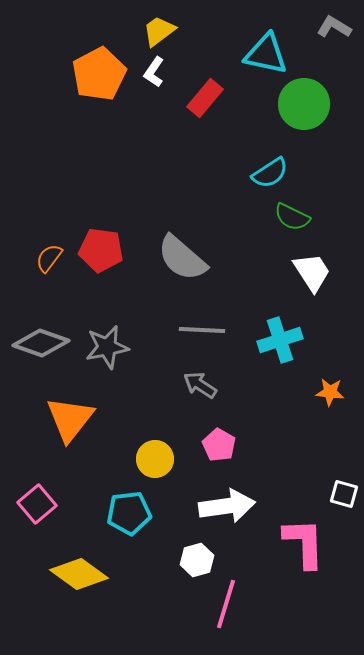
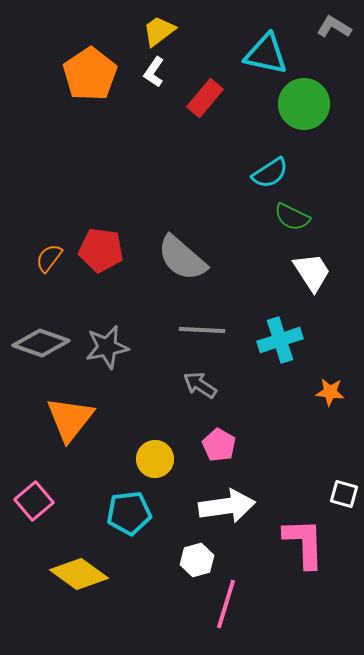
orange pentagon: moved 9 px left; rotated 6 degrees counterclockwise
pink square: moved 3 px left, 3 px up
